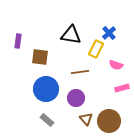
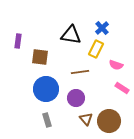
blue cross: moved 7 px left, 5 px up
pink rectangle: rotated 48 degrees clockwise
gray rectangle: rotated 32 degrees clockwise
